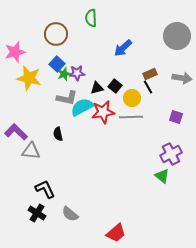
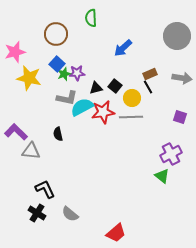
black triangle: moved 1 px left
purple square: moved 4 px right
